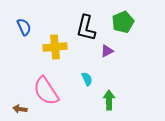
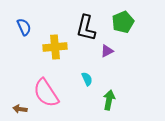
pink semicircle: moved 2 px down
green arrow: rotated 12 degrees clockwise
